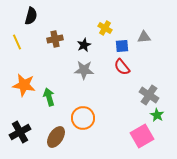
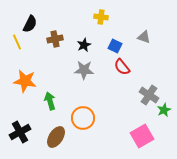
black semicircle: moved 1 px left, 8 px down; rotated 12 degrees clockwise
yellow cross: moved 4 px left, 11 px up; rotated 24 degrees counterclockwise
gray triangle: rotated 24 degrees clockwise
blue square: moved 7 px left; rotated 32 degrees clockwise
orange star: moved 1 px right, 4 px up
green arrow: moved 1 px right, 4 px down
green star: moved 7 px right, 5 px up; rotated 16 degrees clockwise
